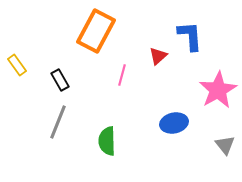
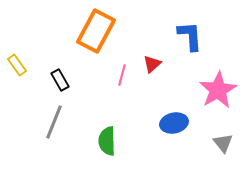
red triangle: moved 6 px left, 8 px down
gray line: moved 4 px left
gray triangle: moved 2 px left, 2 px up
